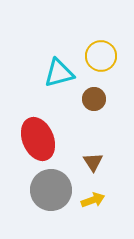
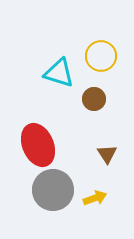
cyan triangle: rotated 32 degrees clockwise
red ellipse: moved 6 px down
brown triangle: moved 14 px right, 8 px up
gray circle: moved 2 px right
yellow arrow: moved 2 px right, 2 px up
